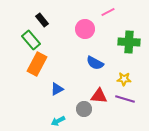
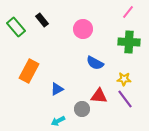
pink line: moved 20 px right; rotated 24 degrees counterclockwise
pink circle: moved 2 px left
green rectangle: moved 15 px left, 13 px up
orange rectangle: moved 8 px left, 7 px down
purple line: rotated 36 degrees clockwise
gray circle: moved 2 px left
